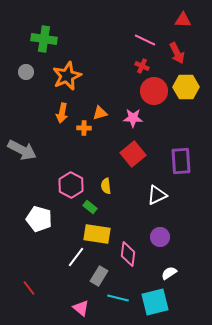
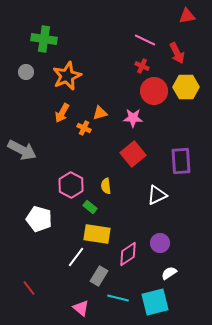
red triangle: moved 4 px right, 4 px up; rotated 12 degrees counterclockwise
orange arrow: rotated 18 degrees clockwise
orange cross: rotated 24 degrees clockwise
purple circle: moved 6 px down
pink diamond: rotated 50 degrees clockwise
